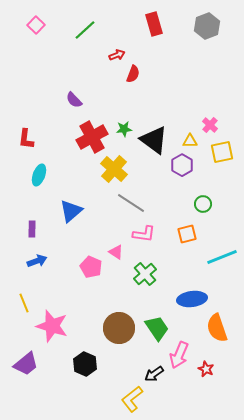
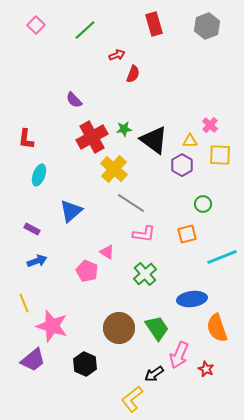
yellow square: moved 2 px left, 3 px down; rotated 15 degrees clockwise
purple rectangle: rotated 63 degrees counterclockwise
pink triangle: moved 9 px left
pink pentagon: moved 4 px left, 4 px down
purple trapezoid: moved 7 px right, 4 px up
